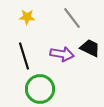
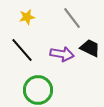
yellow star: rotated 14 degrees counterclockwise
black line: moved 2 px left, 6 px up; rotated 24 degrees counterclockwise
green circle: moved 2 px left, 1 px down
